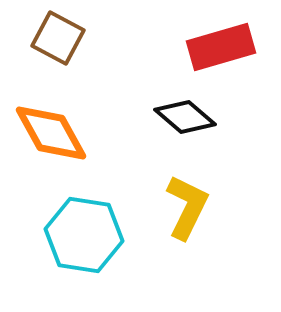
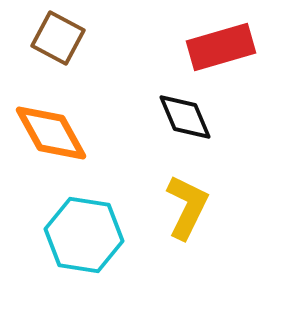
black diamond: rotated 26 degrees clockwise
